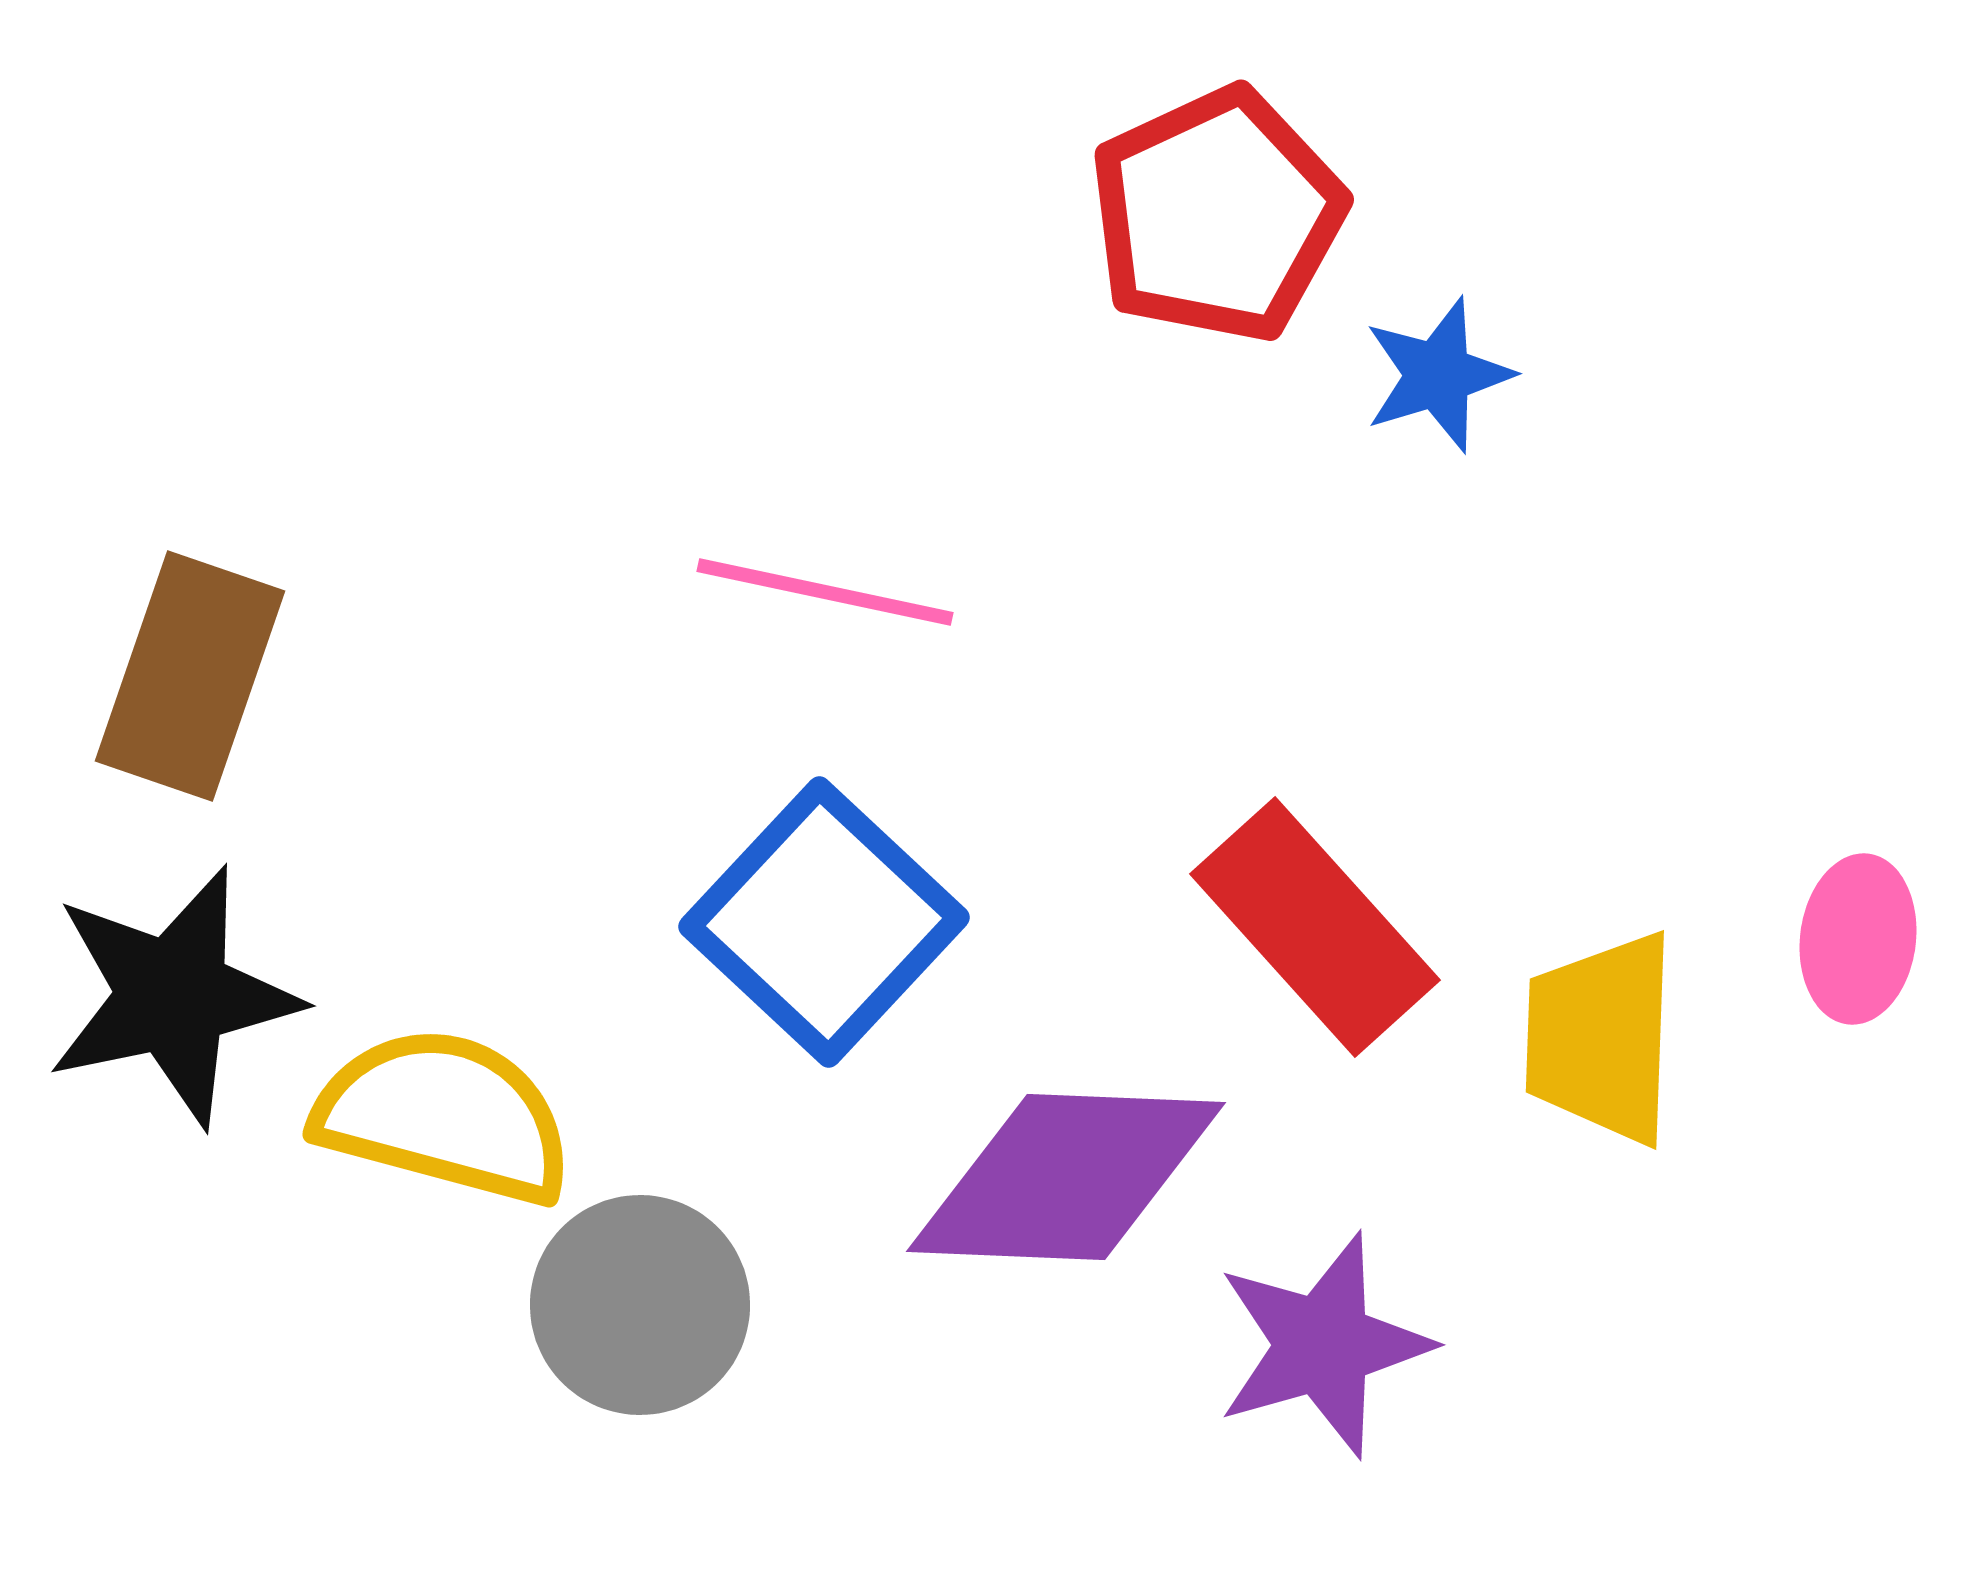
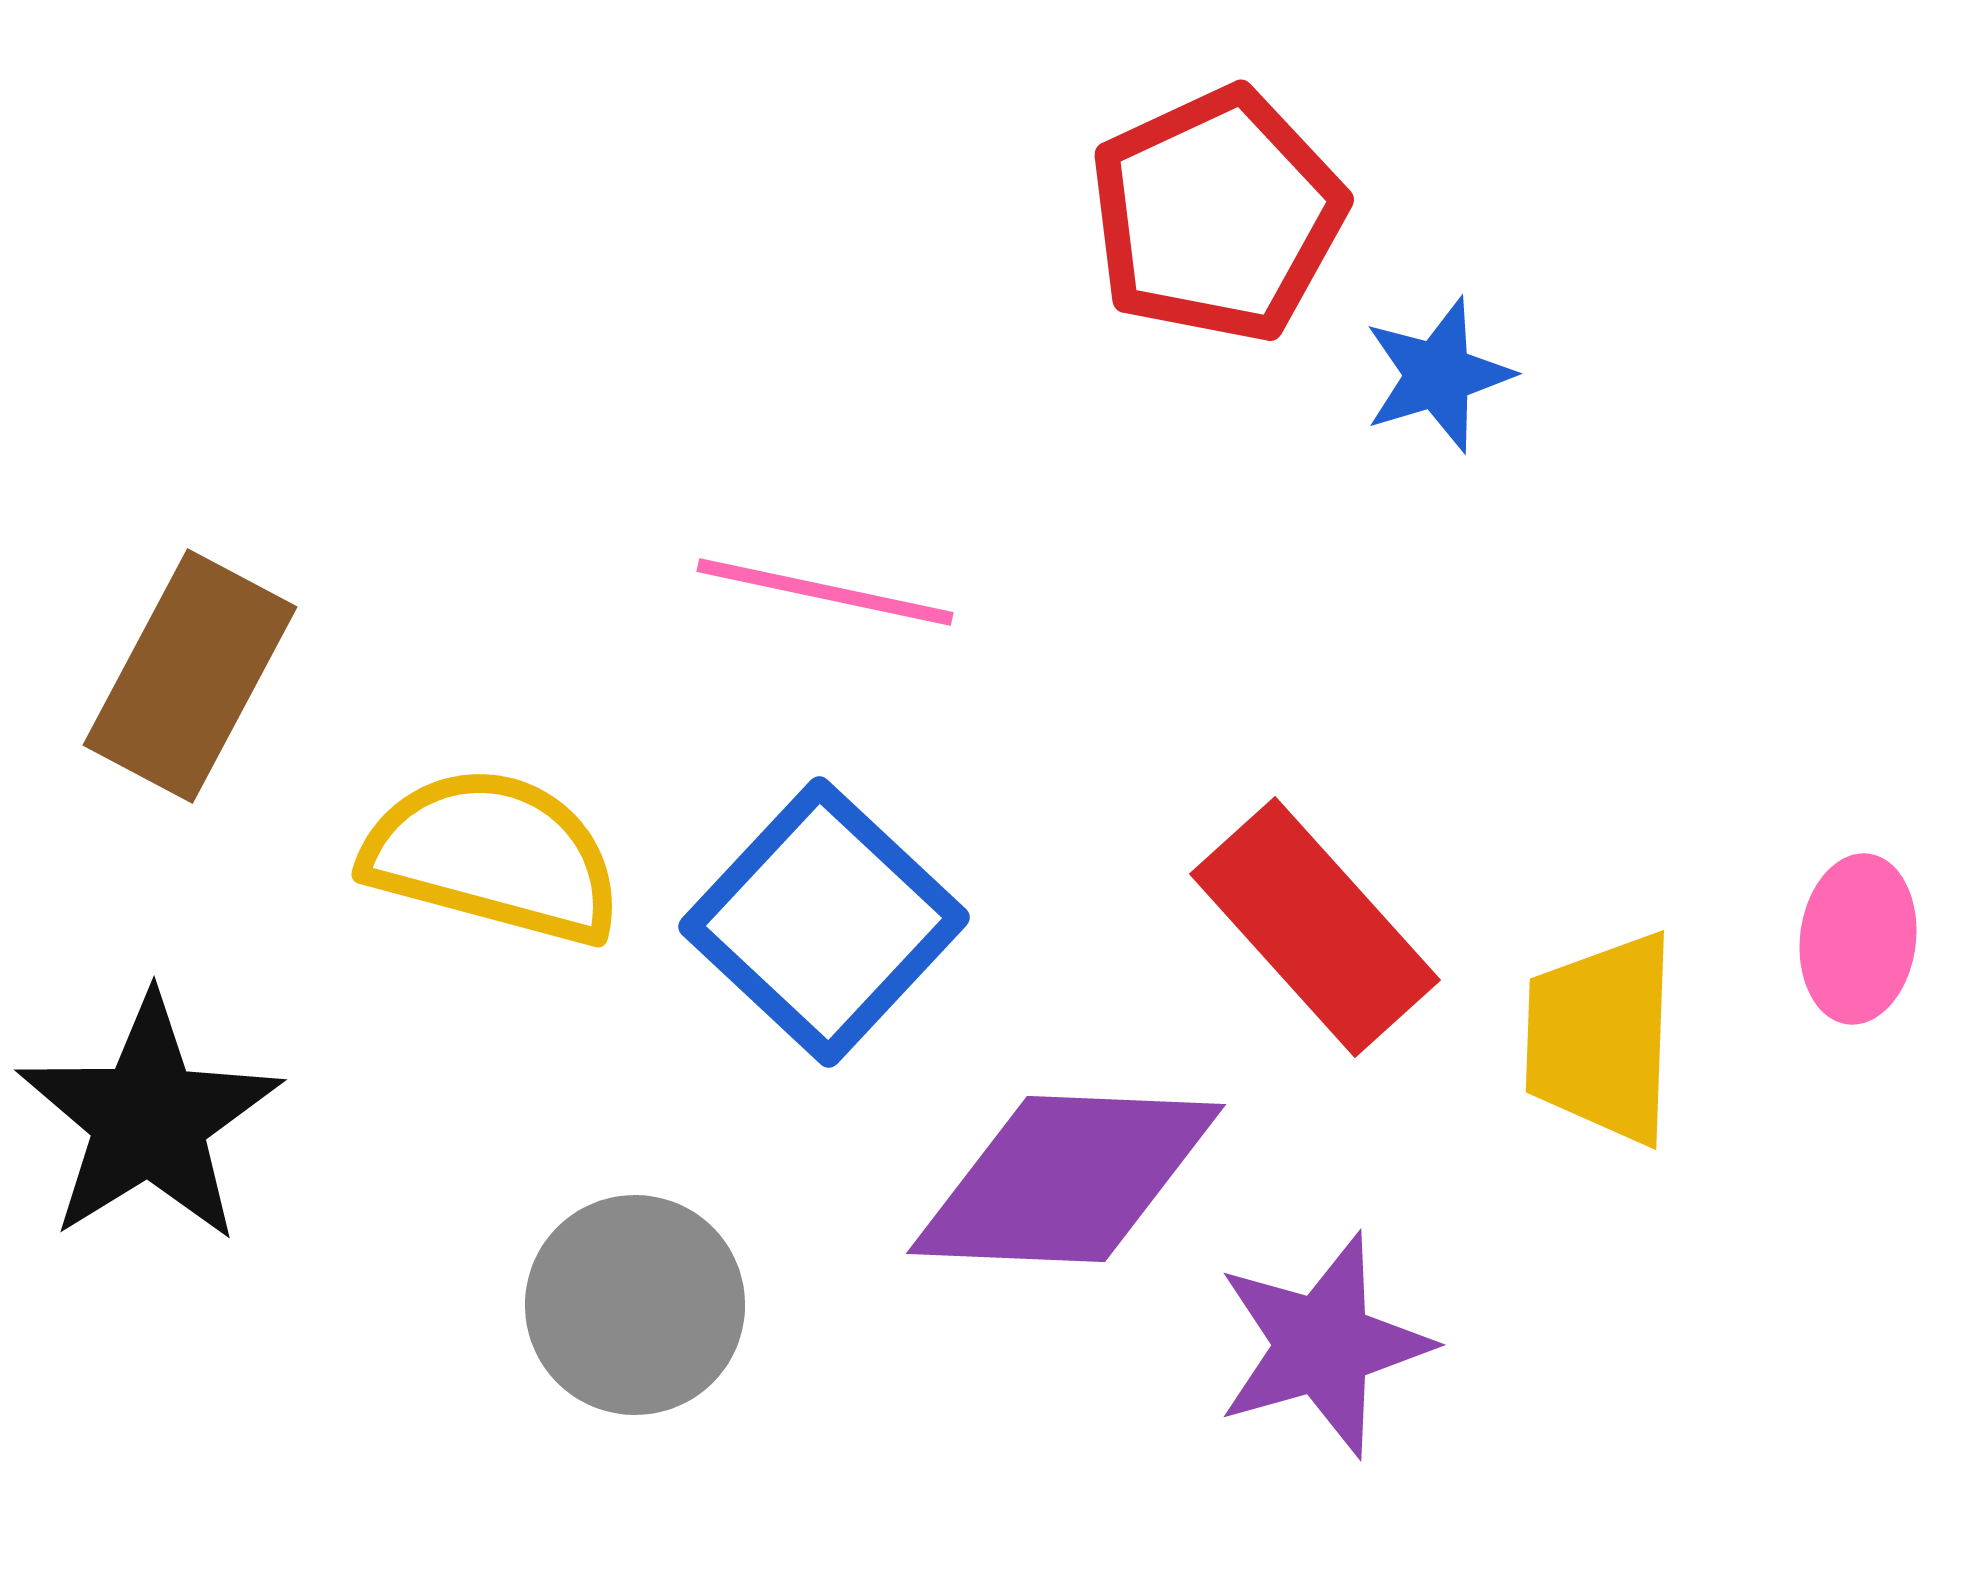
brown rectangle: rotated 9 degrees clockwise
black star: moved 24 px left, 123 px down; rotated 20 degrees counterclockwise
yellow semicircle: moved 49 px right, 260 px up
purple diamond: moved 2 px down
gray circle: moved 5 px left
